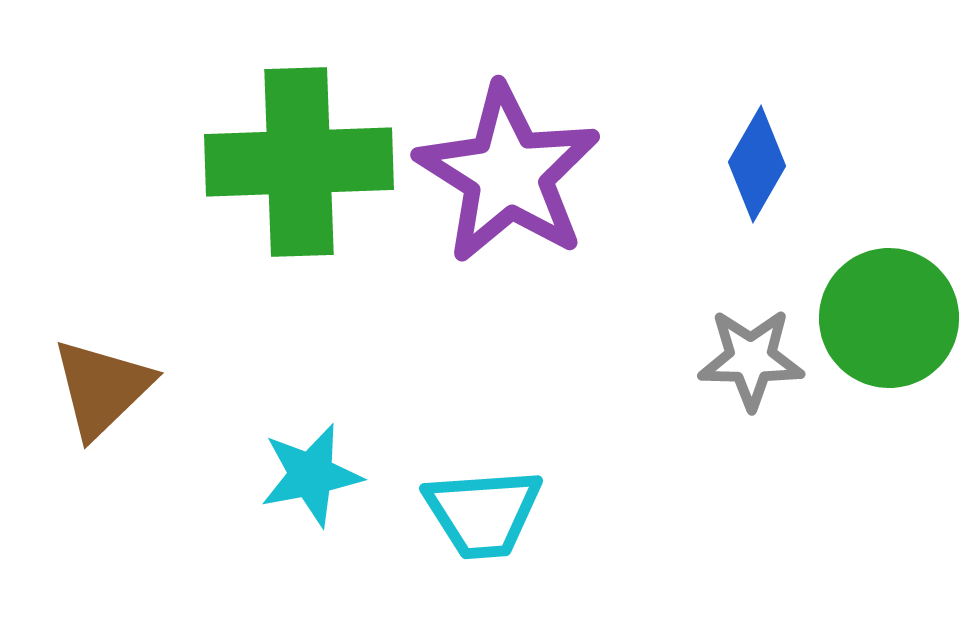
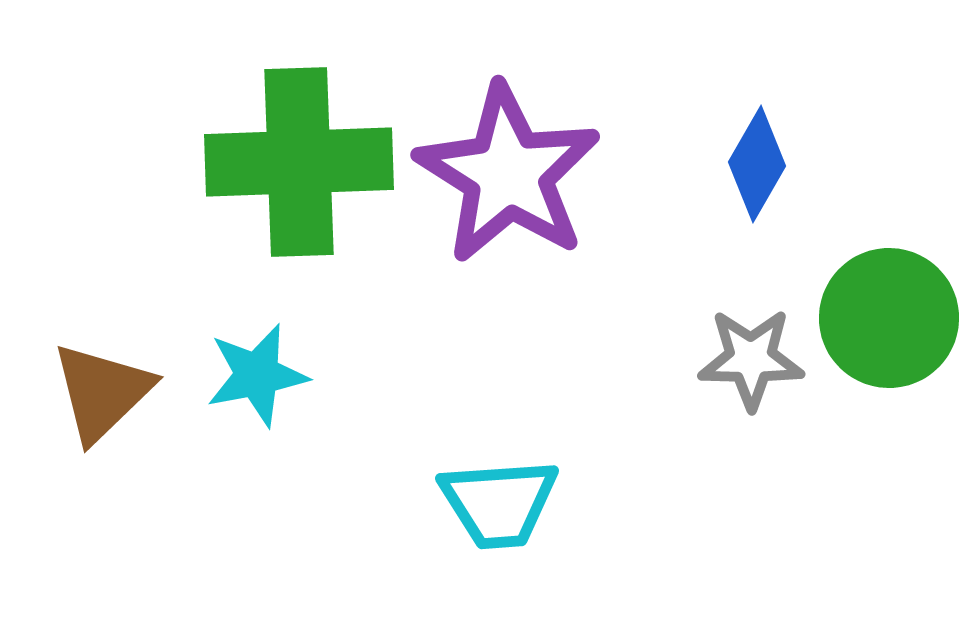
brown triangle: moved 4 px down
cyan star: moved 54 px left, 100 px up
cyan trapezoid: moved 16 px right, 10 px up
